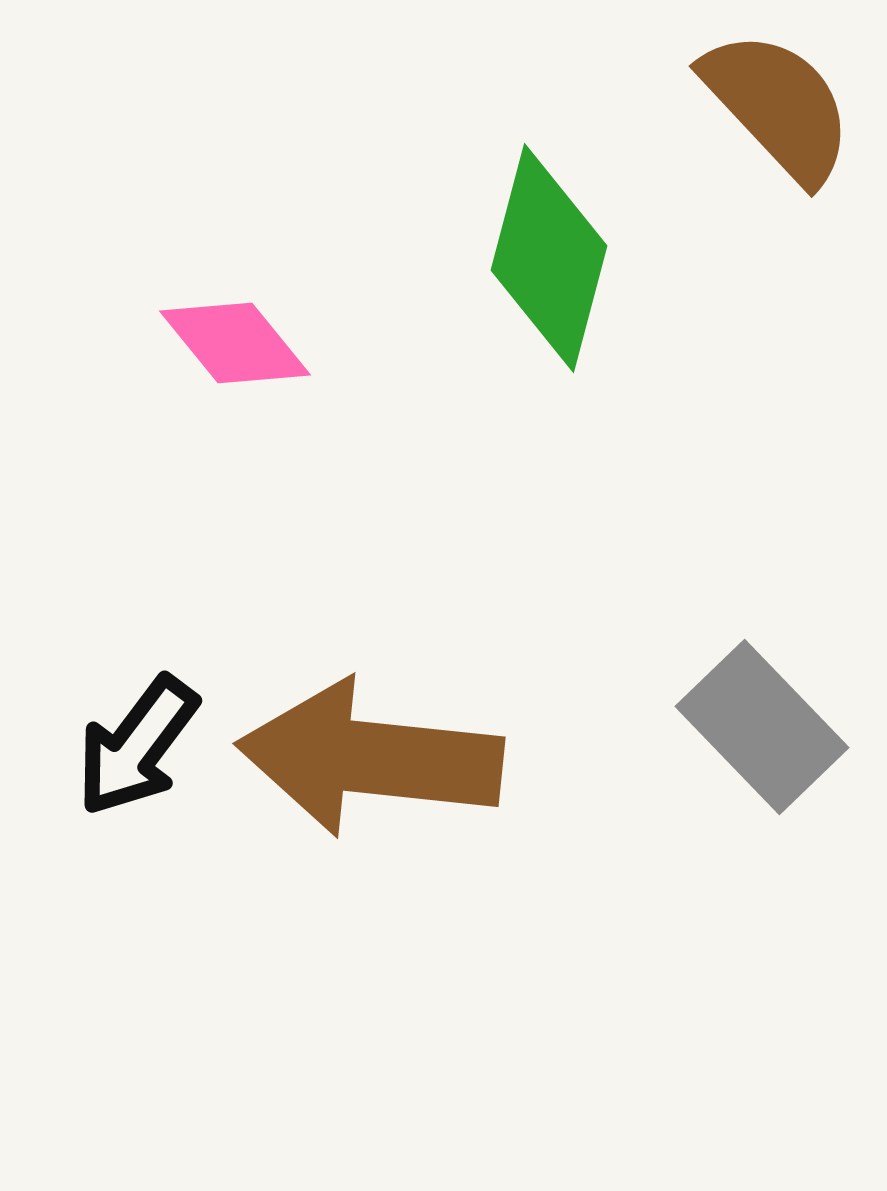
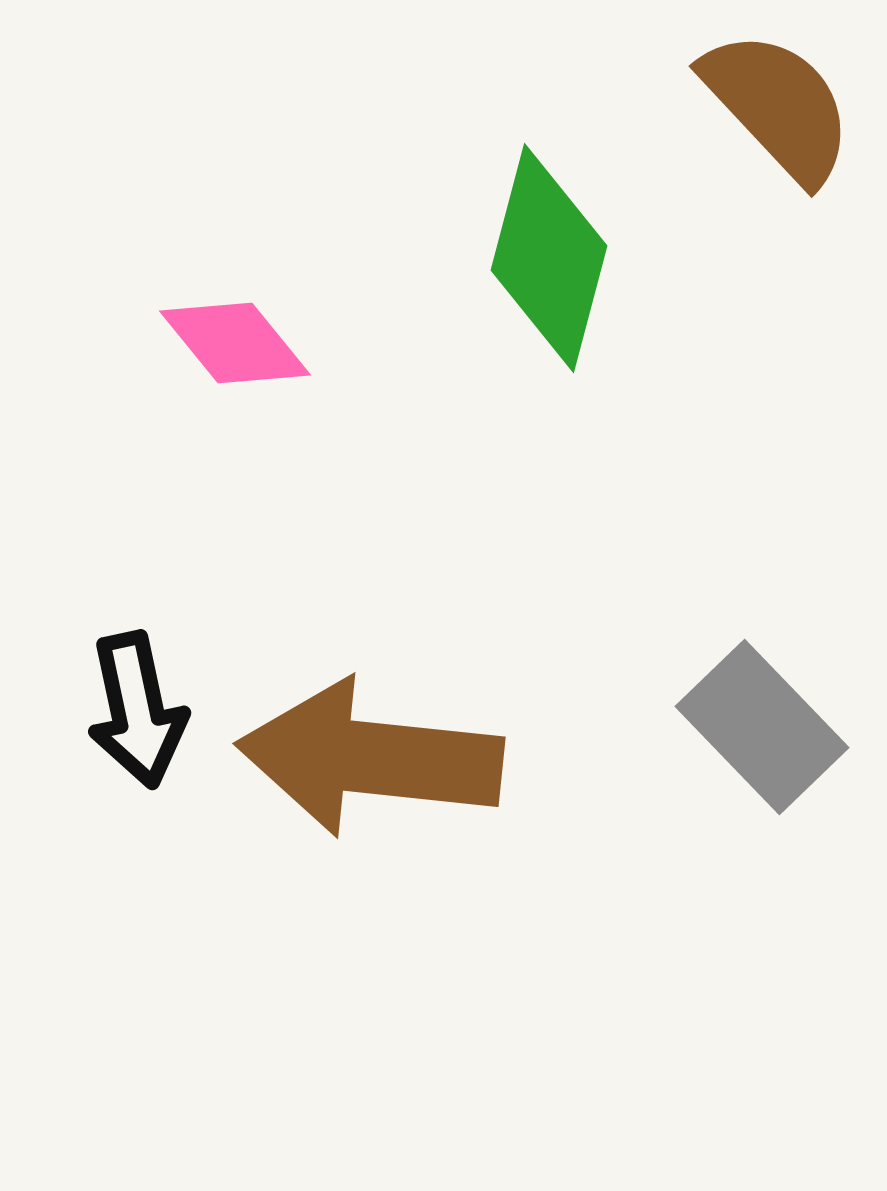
black arrow: moved 36 px up; rotated 49 degrees counterclockwise
